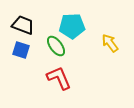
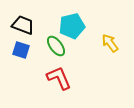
cyan pentagon: rotated 10 degrees counterclockwise
